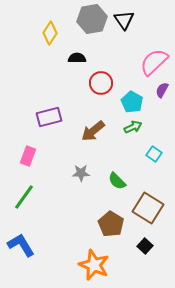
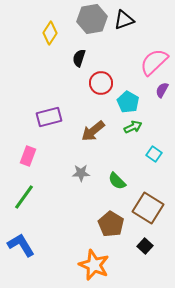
black triangle: rotated 45 degrees clockwise
black semicircle: moved 2 px right; rotated 72 degrees counterclockwise
cyan pentagon: moved 4 px left
